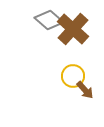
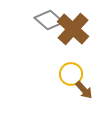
yellow circle: moved 2 px left, 2 px up
brown arrow: moved 1 px left
